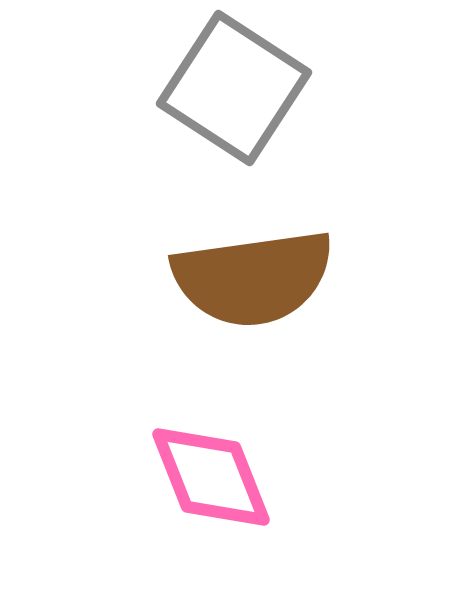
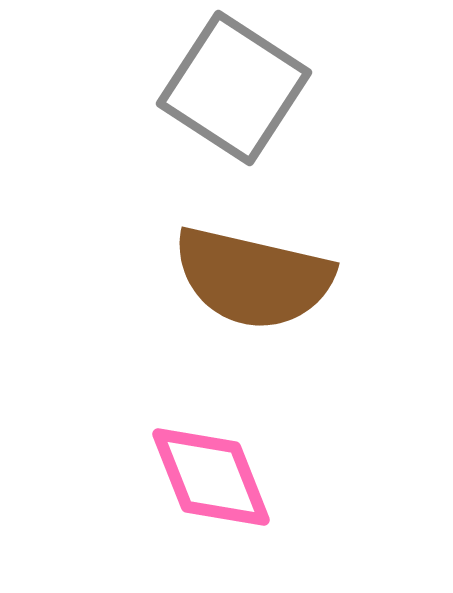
brown semicircle: rotated 21 degrees clockwise
